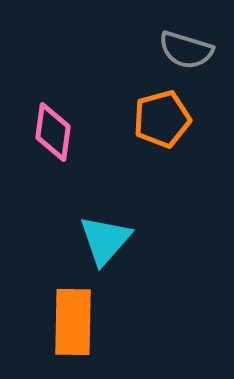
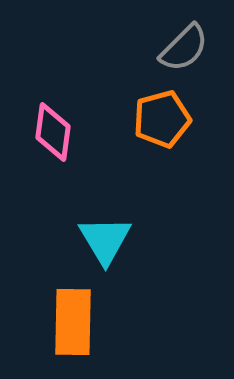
gray semicircle: moved 2 px left, 2 px up; rotated 62 degrees counterclockwise
cyan triangle: rotated 12 degrees counterclockwise
